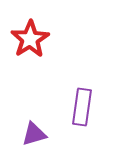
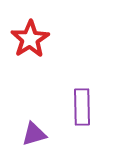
purple rectangle: rotated 9 degrees counterclockwise
